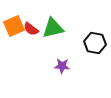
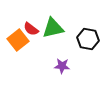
orange square: moved 4 px right, 14 px down; rotated 15 degrees counterclockwise
black hexagon: moved 7 px left, 4 px up
